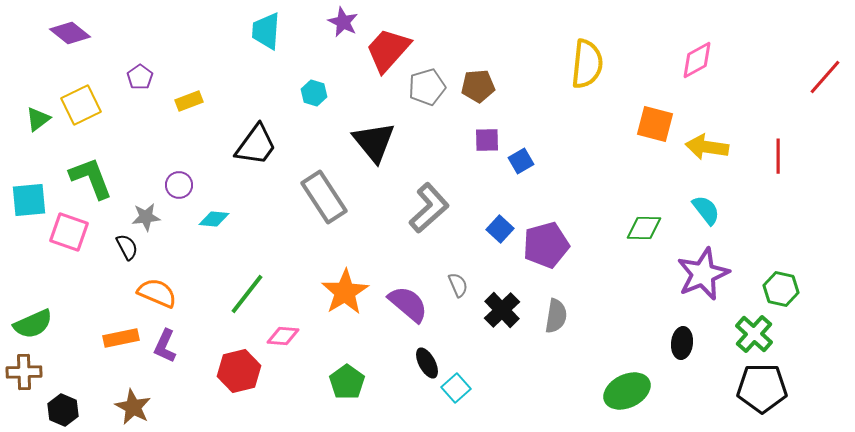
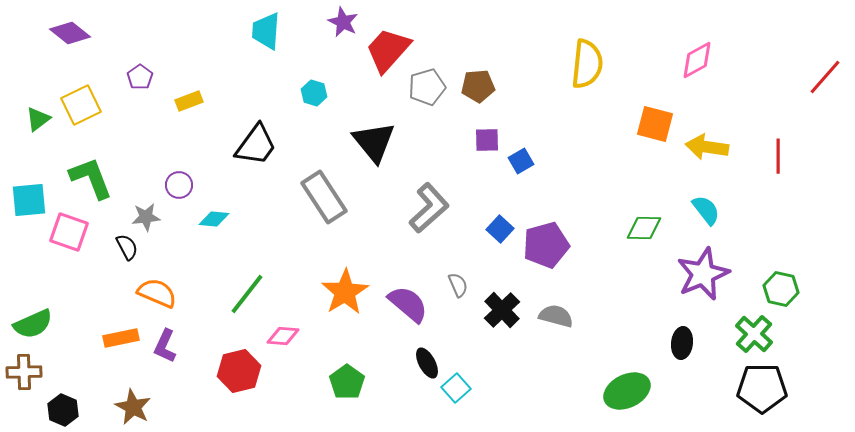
gray semicircle at (556, 316): rotated 84 degrees counterclockwise
